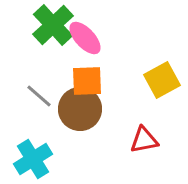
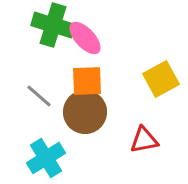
green cross: rotated 30 degrees counterclockwise
yellow square: moved 1 px left, 1 px up
brown circle: moved 5 px right, 3 px down
cyan cross: moved 13 px right, 1 px up
